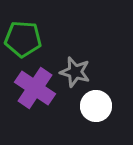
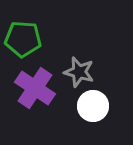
gray star: moved 4 px right
white circle: moved 3 px left
